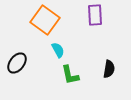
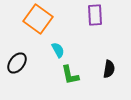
orange square: moved 7 px left, 1 px up
